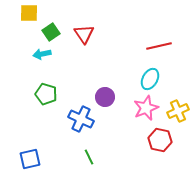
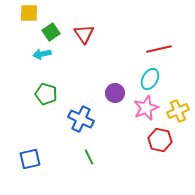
red line: moved 3 px down
purple circle: moved 10 px right, 4 px up
